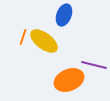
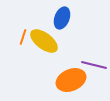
blue ellipse: moved 2 px left, 3 px down
orange ellipse: moved 2 px right
